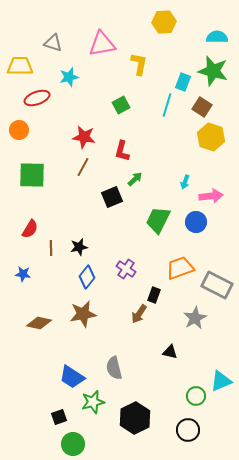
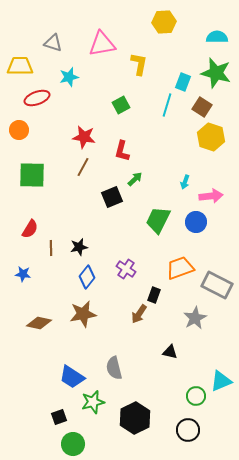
green star at (213, 71): moved 3 px right, 2 px down
